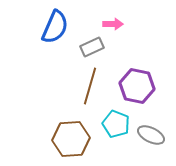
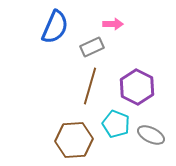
purple hexagon: moved 1 px down; rotated 16 degrees clockwise
brown hexagon: moved 3 px right, 1 px down
